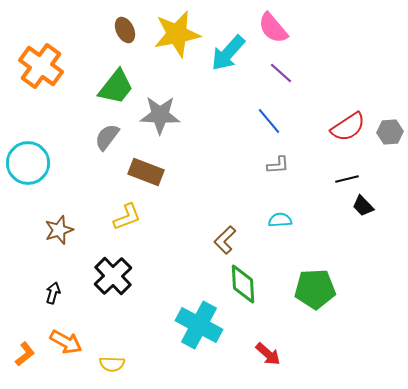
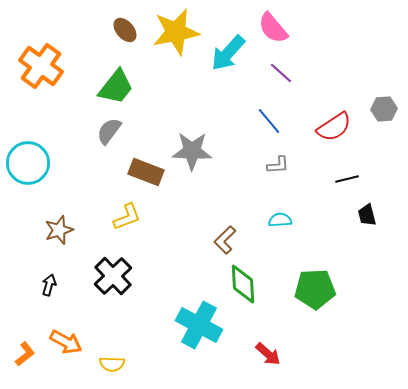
brown ellipse: rotated 15 degrees counterclockwise
yellow star: moved 1 px left, 2 px up
gray star: moved 32 px right, 36 px down
red semicircle: moved 14 px left
gray hexagon: moved 6 px left, 23 px up
gray semicircle: moved 2 px right, 6 px up
black trapezoid: moved 4 px right, 9 px down; rotated 30 degrees clockwise
black arrow: moved 4 px left, 8 px up
